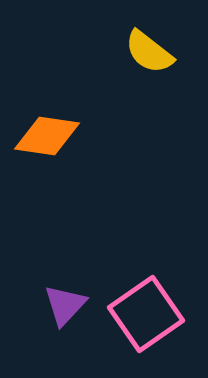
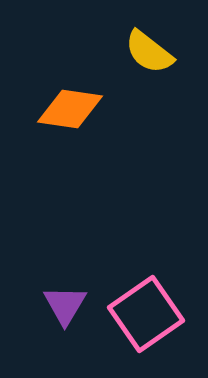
orange diamond: moved 23 px right, 27 px up
purple triangle: rotated 12 degrees counterclockwise
